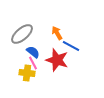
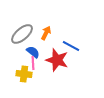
orange arrow: moved 11 px left; rotated 56 degrees clockwise
pink line: rotated 24 degrees clockwise
yellow cross: moved 3 px left, 1 px down
